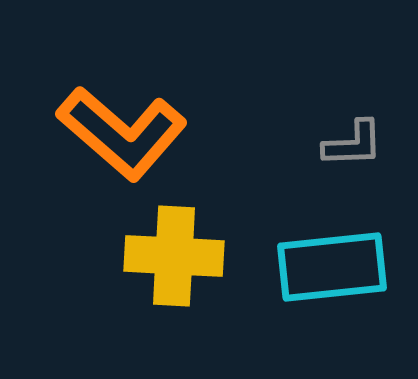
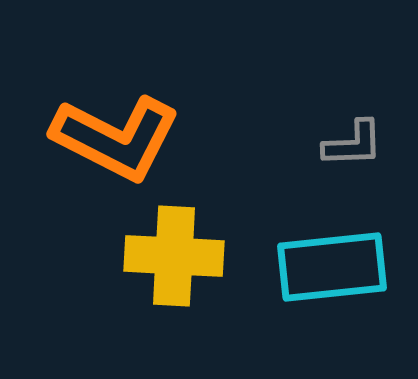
orange L-shape: moved 6 px left, 5 px down; rotated 14 degrees counterclockwise
